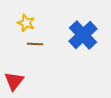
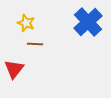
blue cross: moved 5 px right, 13 px up
red triangle: moved 12 px up
